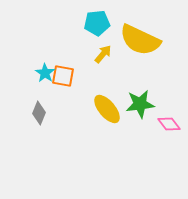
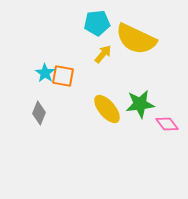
yellow semicircle: moved 4 px left, 1 px up
pink diamond: moved 2 px left
